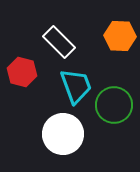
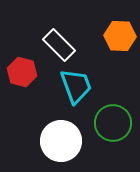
white rectangle: moved 3 px down
green circle: moved 1 px left, 18 px down
white circle: moved 2 px left, 7 px down
